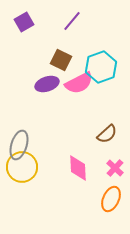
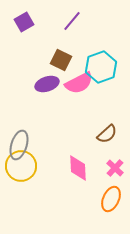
yellow circle: moved 1 px left, 1 px up
